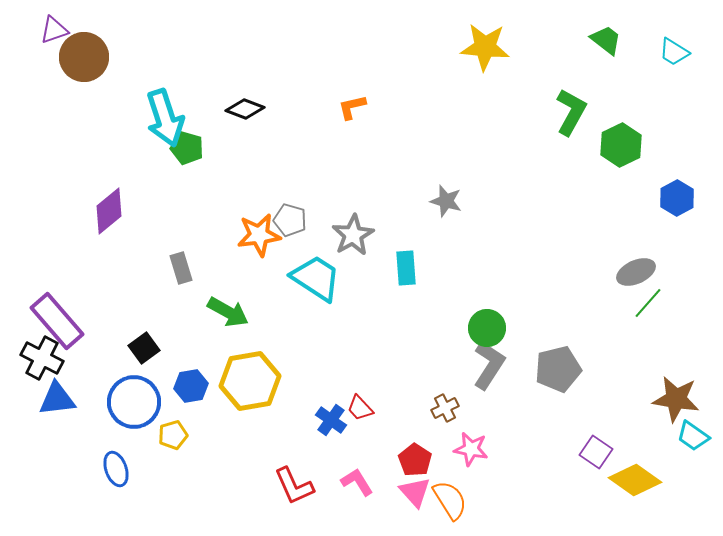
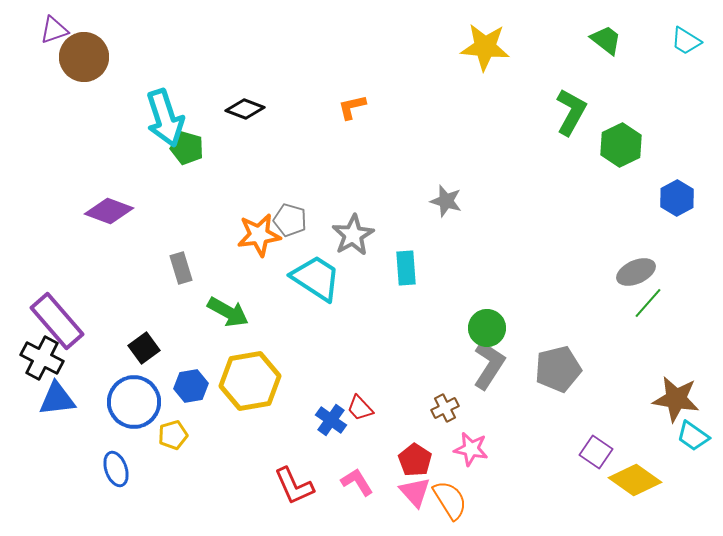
cyan trapezoid at (674, 52): moved 12 px right, 11 px up
purple diamond at (109, 211): rotated 60 degrees clockwise
